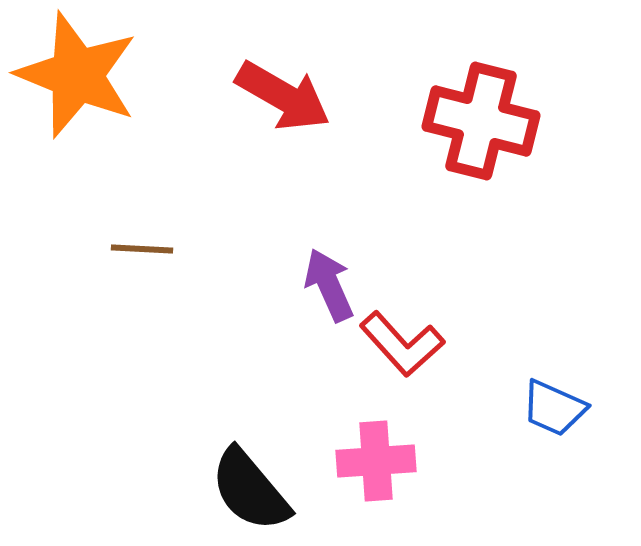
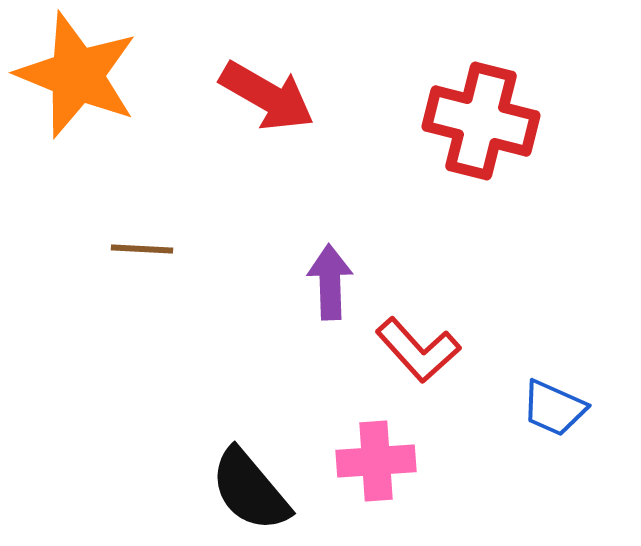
red arrow: moved 16 px left
purple arrow: moved 1 px right, 3 px up; rotated 22 degrees clockwise
red L-shape: moved 16 px right, 6 px down
